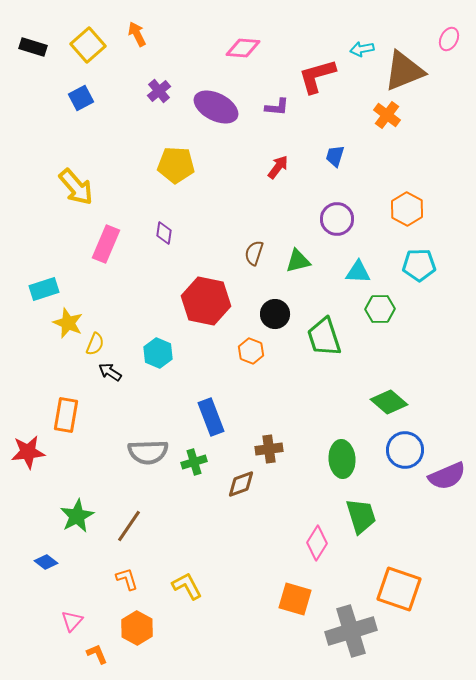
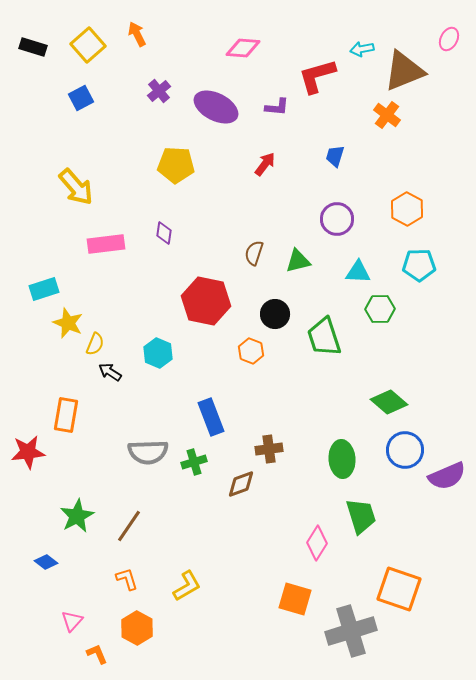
red arrow at (278, 167): moved 13 px left, 3 px up
pink rectangle at (106, 244): rotated 60 degrees clockwise
yellow L-shape at (187, 586): rotated 88 degrees clockwise
